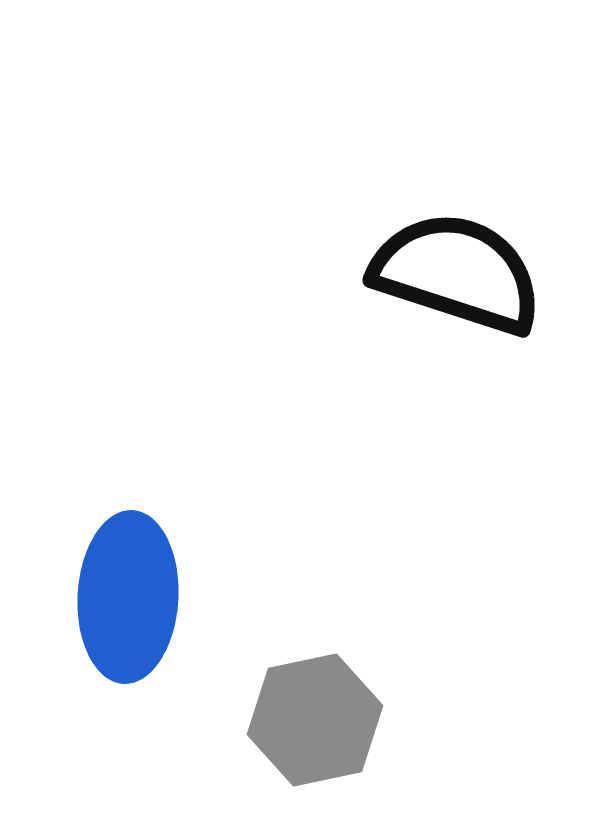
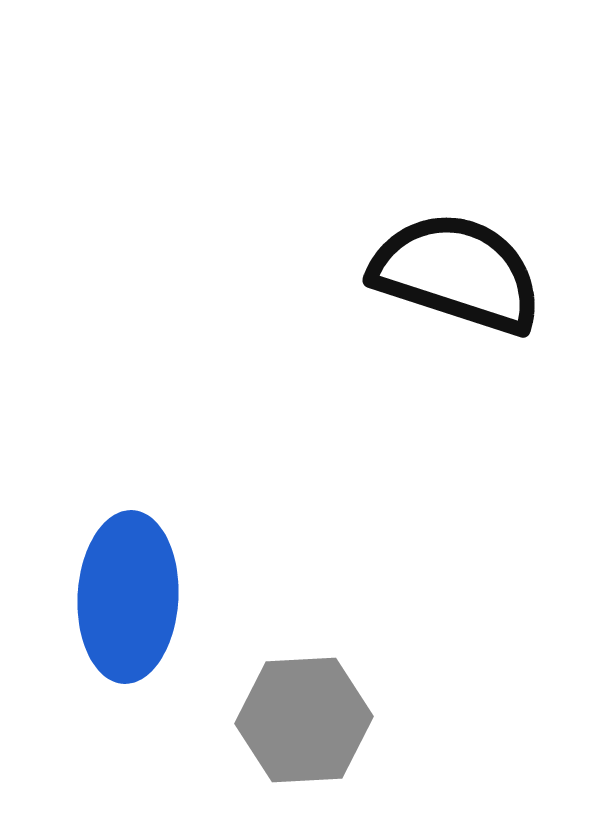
gray hexagon: moved 11 px left; rotated 9 degrees clockwise
